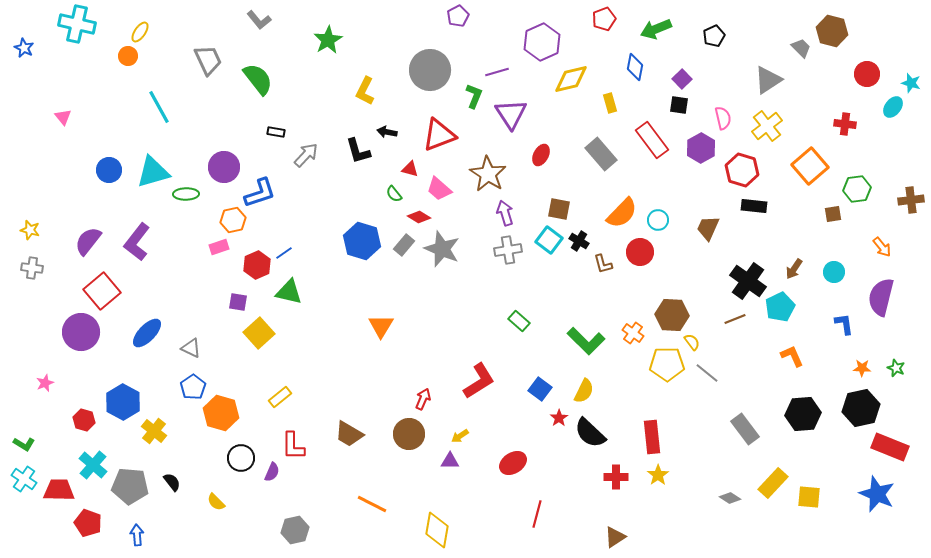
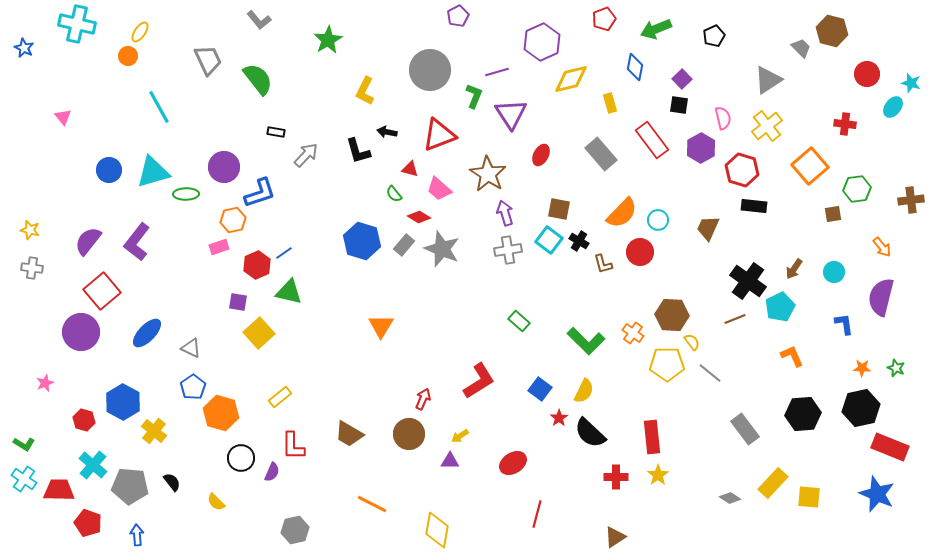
gray line at (707, 373): moved 3 px right
